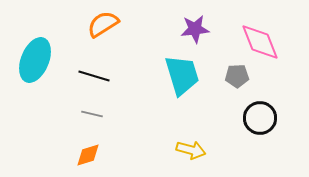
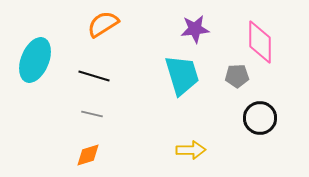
pink diamond: rotated 21 degrees clockwise
yellow arrow: rotated 16 degrees counterclockwise
